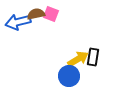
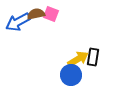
blue arrow: rotated 15 degrees counterclockwise
blue circle: moved 2 px right, 1 px up
